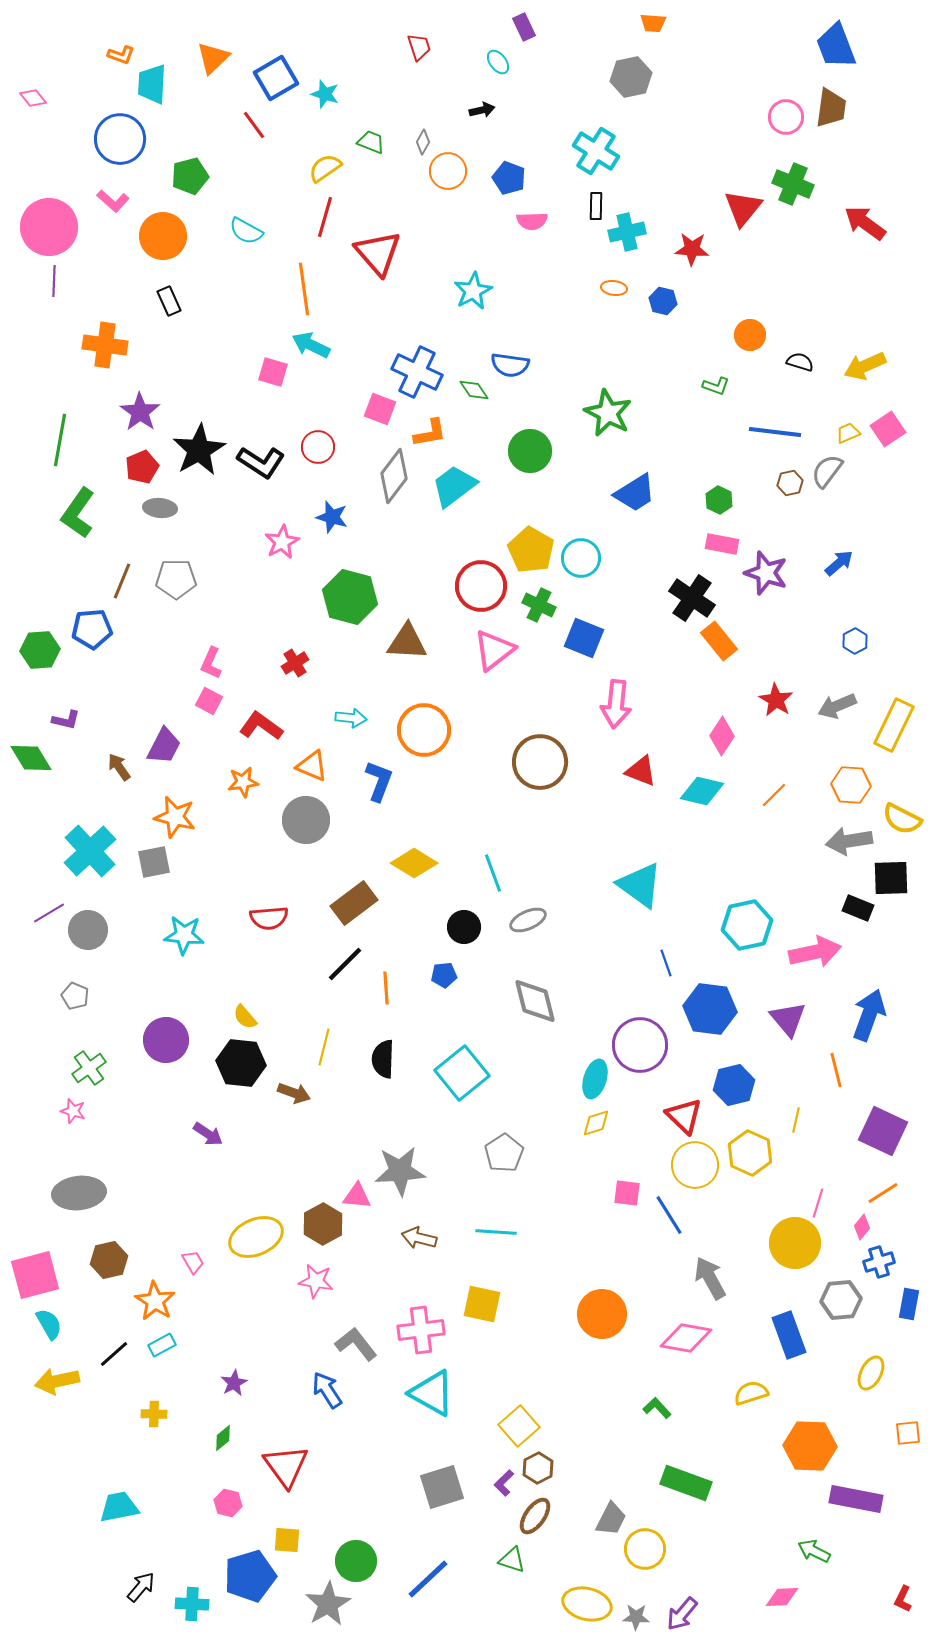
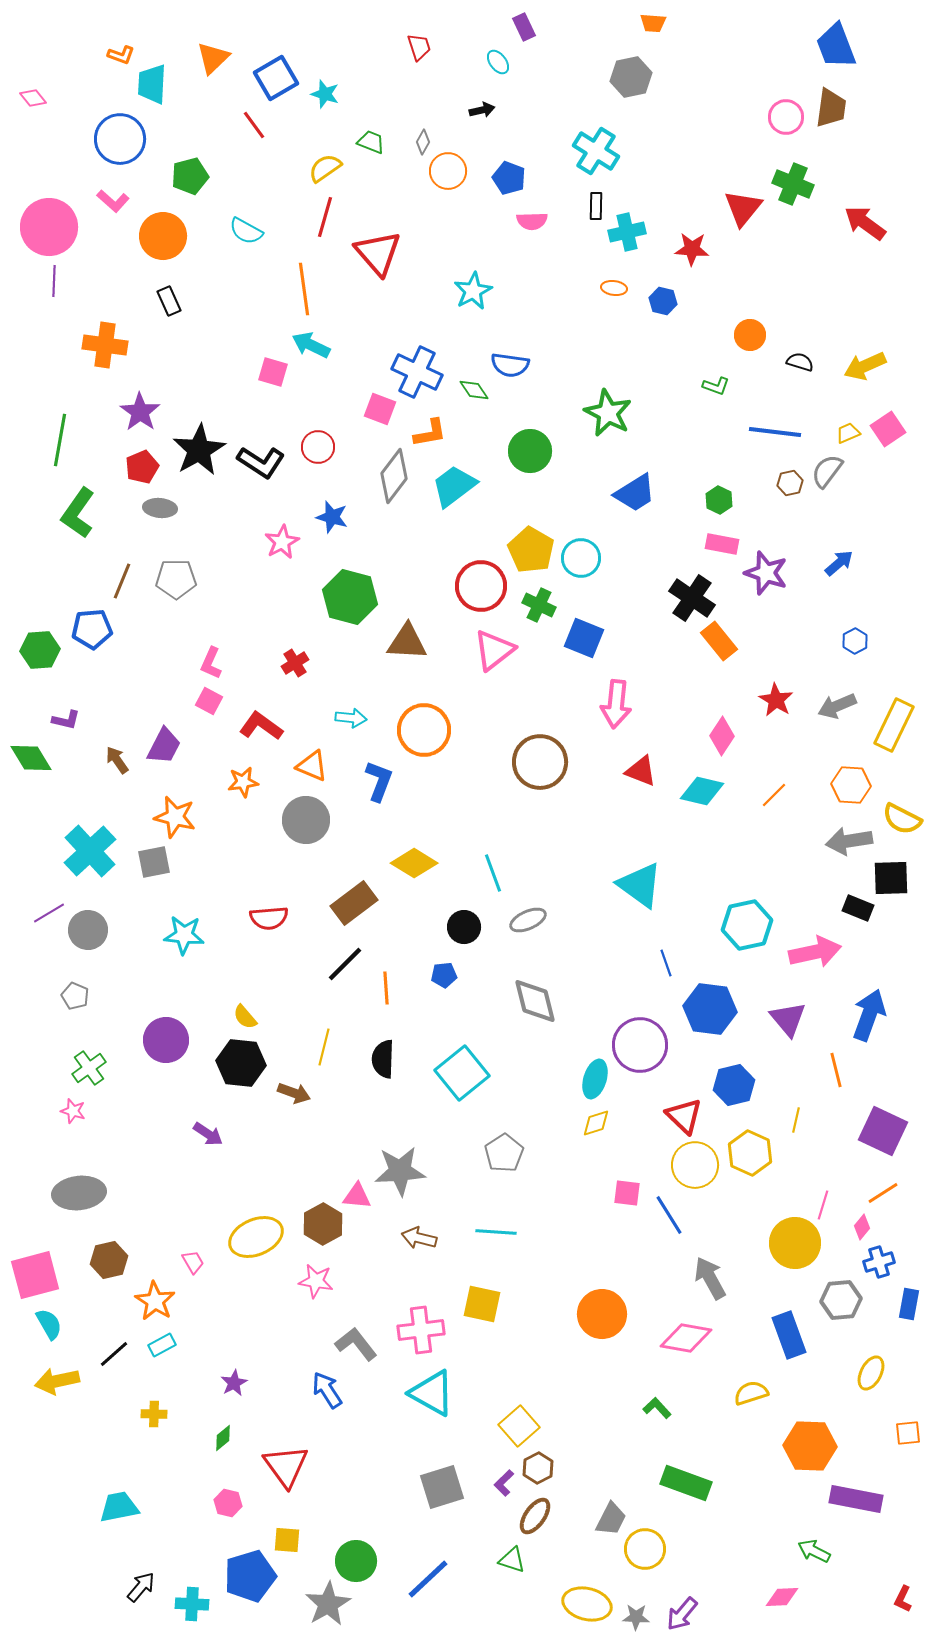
brown arrow at (119, 767): moved 2 px left, 7 px up
pink line at (818, 1203): moved 5 px right, 2 px down
